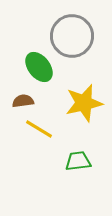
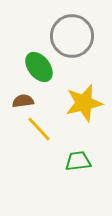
yellow line: rotated 16 degrees clockwise
